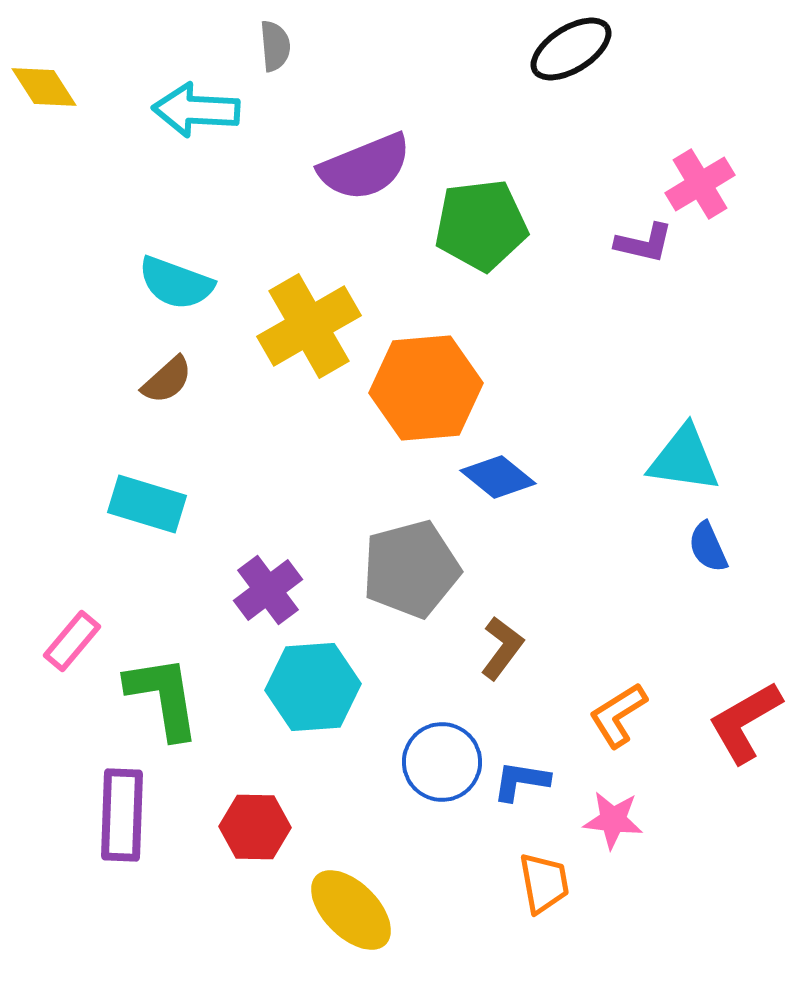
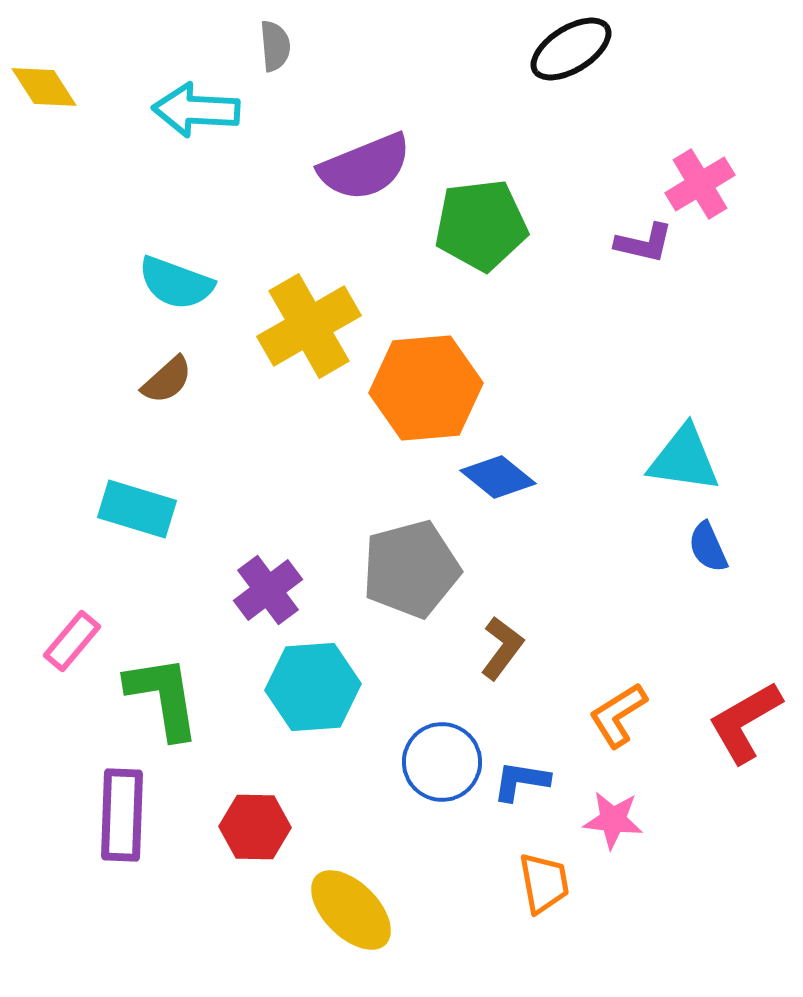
cyan rectangle: moved 10 px left, 5 px down
